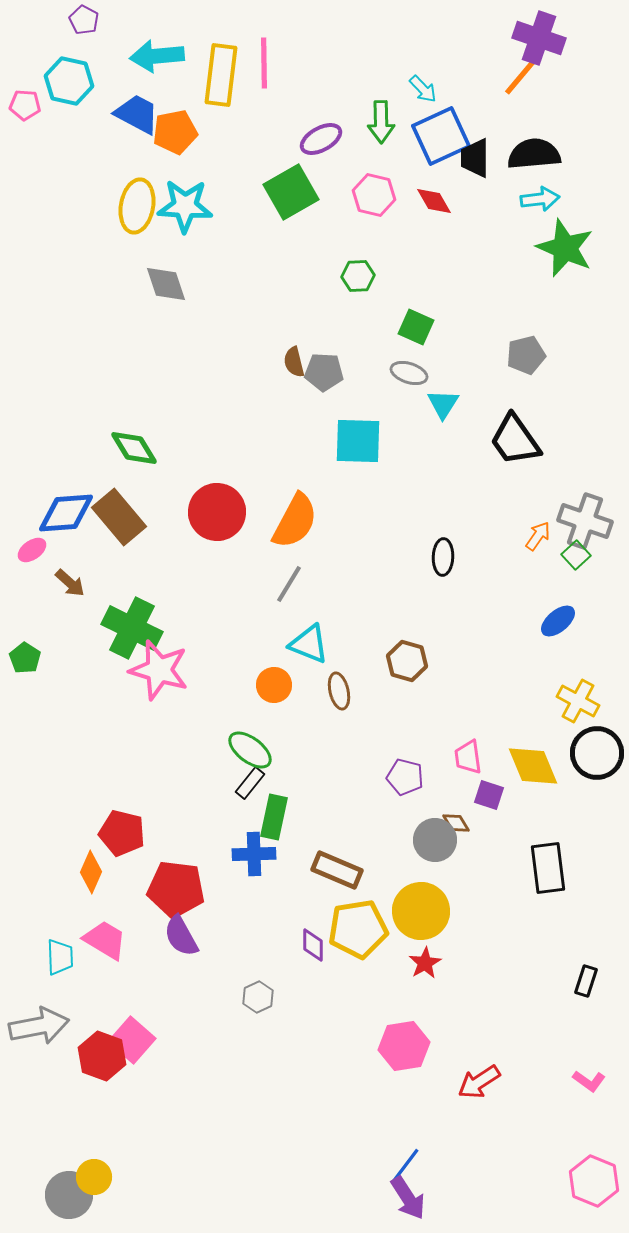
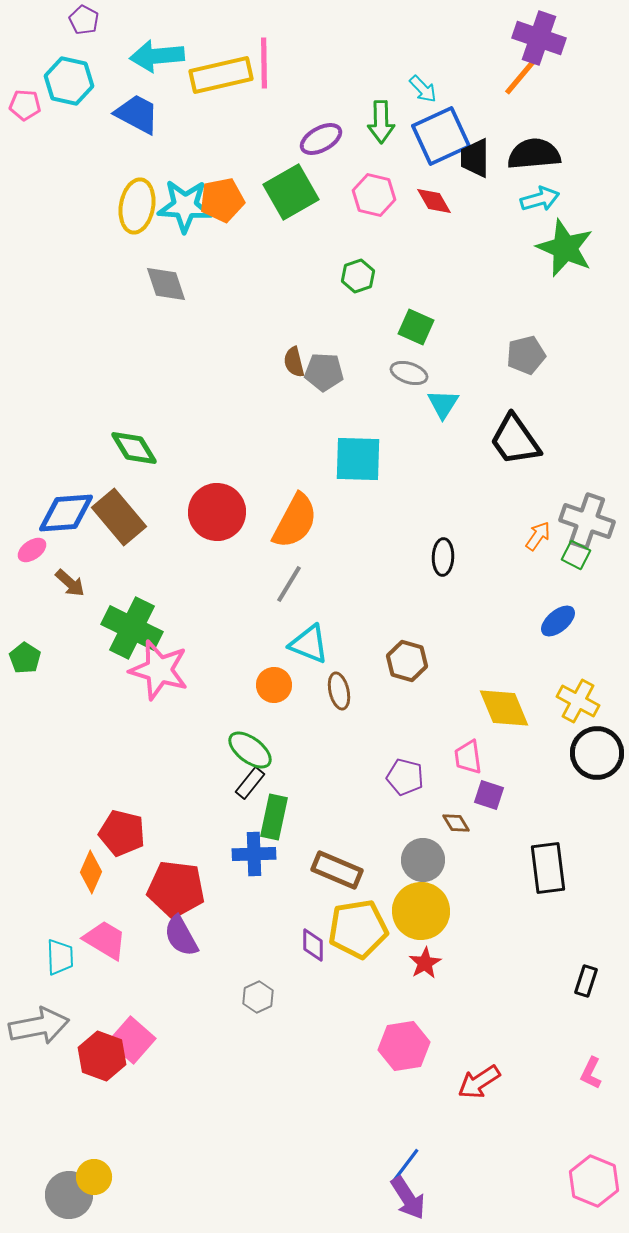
yellow rectangle at (221, 75): rotated 70 degrees clockwise
orange pentagon at (175, 132): moved 47 px right, 68 px down
cyan arrow at (540, 199): rotated 9 degrees counterclockwise
green hexagon at (358, 276): rotated 16 degrees counterclockwise
cyan square at (358, 441): moved 18 px down
gray cross at (585, 521): moved 2 px right
green square at (576, 555): rotated 20 degrees counterclockwise
yellow diamond at (533, 766): moved 29 px left, 58 px up
gray circle at (435, 840): moved 12 px left, 20 px down
pink L-shape at (589, 1081): moved 2 px right, 8 px up; rotated 80 degrees clockwise
